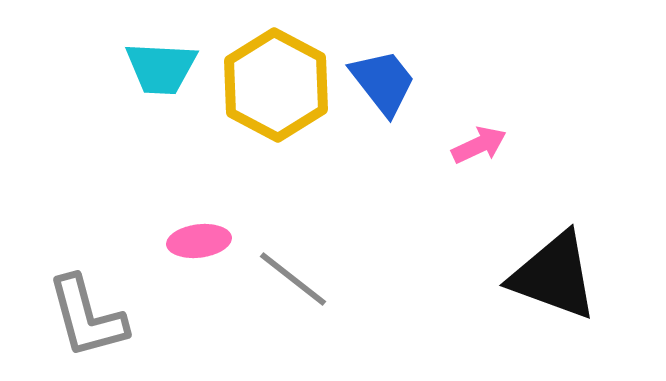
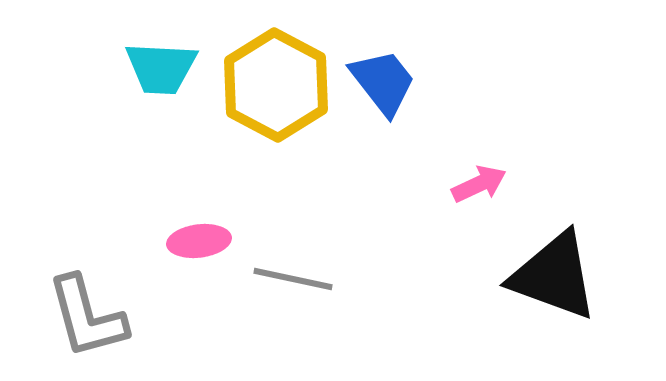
pink arrow: moved 39 px down
gray line: rotated 26 degrees counterclockwise
